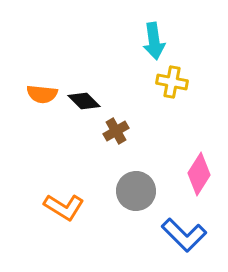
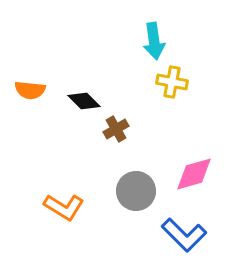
orange semicircle: moved 12 px left, 4 px up
brown cross: moved 2 px up
pink diamond: moved 5 px left; rotated 42 degrees clockwise
